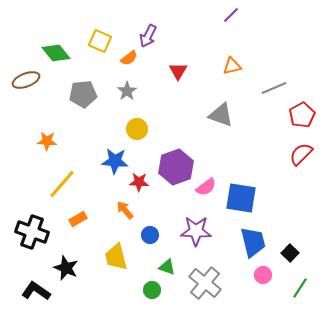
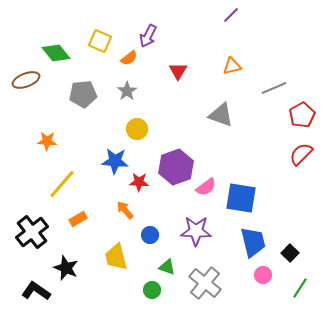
black cross: rotated 32 degrees clockwise
